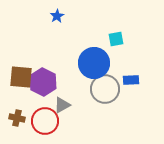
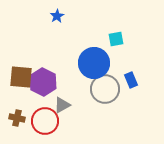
blue rectangle: rotated 70 degrees clockwise
